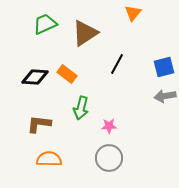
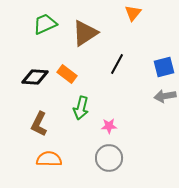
brown L-shape: rotated 70 degrees counterclockwise
